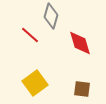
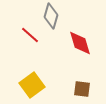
yellow square: moved 3 px left, 2 px down
